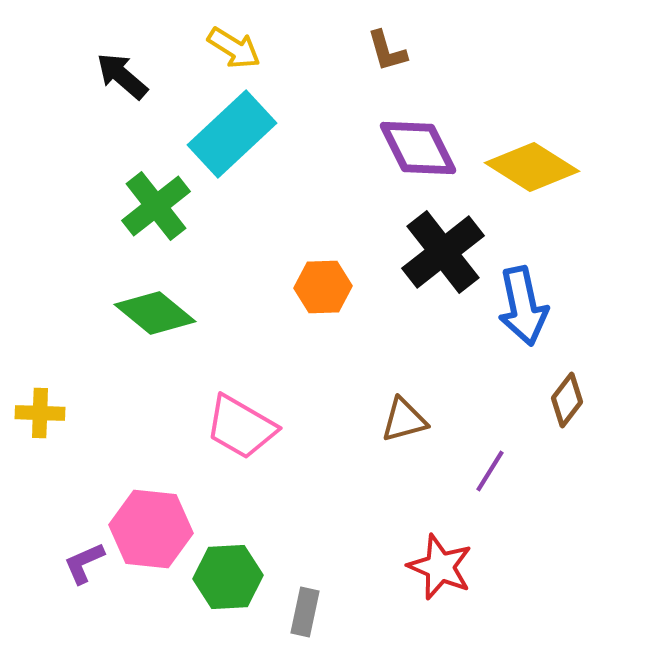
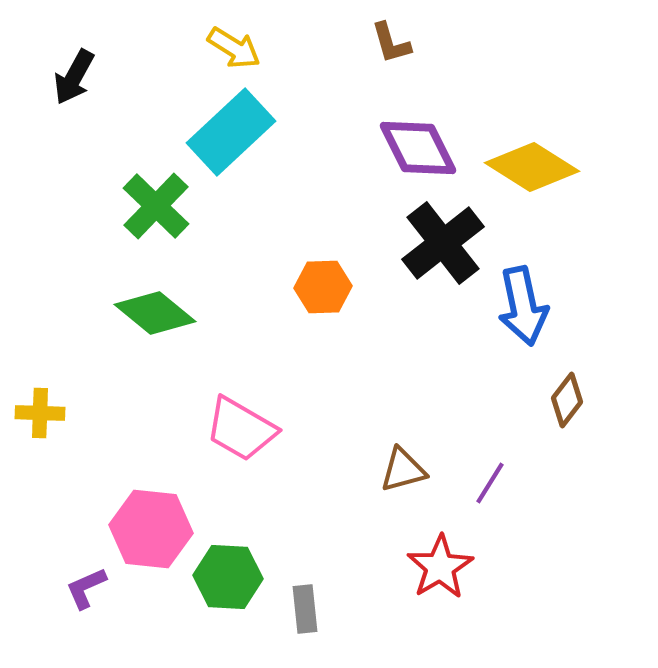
brown L-shape: moved 4 px right, 8 px up
black arrow: moved 48 px left, 1 px down; rotated 102 degrees counterclockwise
cyan rectangle: moved 1 px left, 2 px up
green cross: rotated 8 degrees counterclockwise
black cross: moved 9 px up
brown triangle: moved 1 px left, 50 px down
pink trapezoid: moved 2 px down
purple line: moved 12 px down
purple L-shape: moved 2 px right, 25 px down
red star: rotated 18 degrees clockwise
green hexagon: rotated 6 degrees clockwise
gray rectangle: moved 3 px up; rotated 18 degrees counterclockwise
